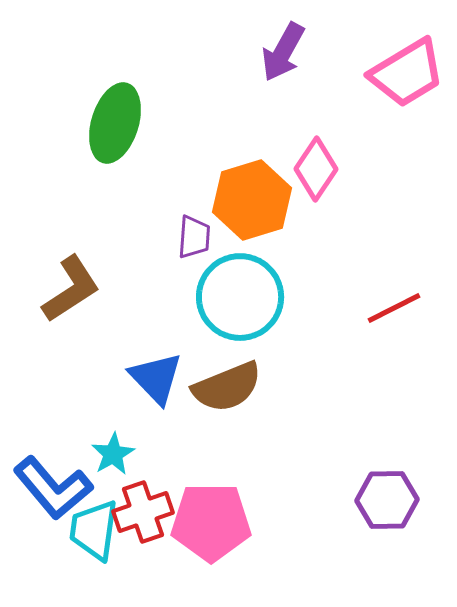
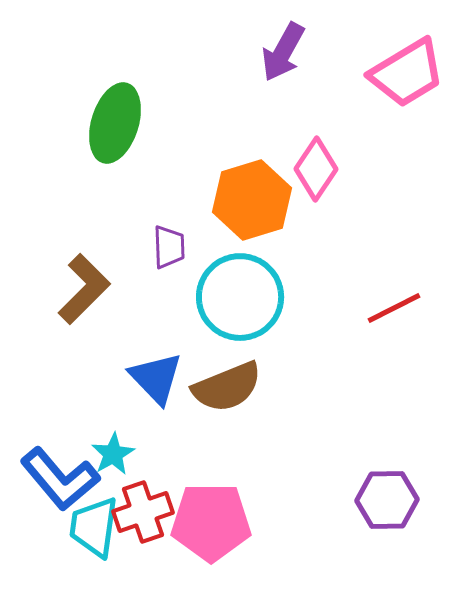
purple trapezoid: moved 25 px left, 10 px down; rotated 6 degrees counterclockwise
brown L-shape: moved 13 px right; rotated 12 degrees counterclockwise
blue L-shape: moved 7 px right, 9 px up
cyan trapezoid: moved 3 px up
